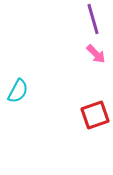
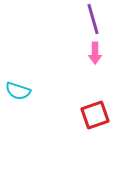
pink arrow: moved 1 px left, 1 px up; rotated 45 degrees clockwise
cyan semicircle: rotated 80 degrees clockwise
